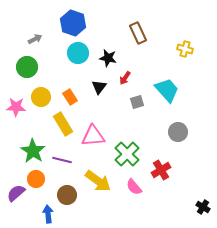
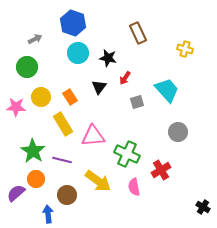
green cross: rotated 20 degrees counterclockwise
pink semicircle: rotated 30 degrees clockwise
